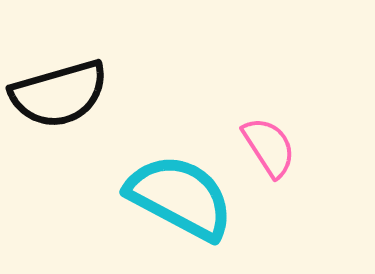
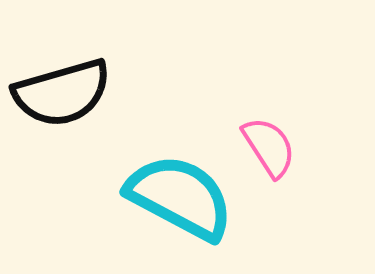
black semicircle: moved 3 px right, 1 px up
